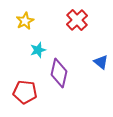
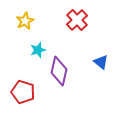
purple diamond: moved 2 px up
red pentagon: moved 2 px left; rotated 10 degrees clockwise
